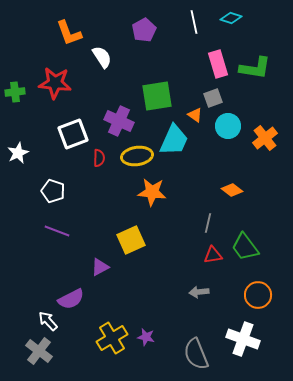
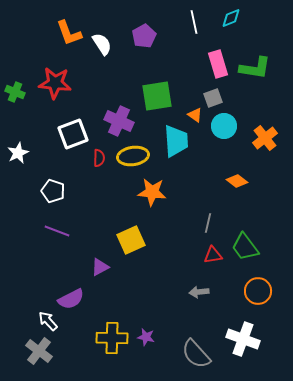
cyan diamond: rotated 40 degrees counterclockwise
purple pentagon: moved 6 px down
white semicircle: moved 13 px up
green cross: rotated 30 degrees clockwise
cyan circle: moved 4 px left
cyan trapezoid: moved 2 px right, 1 px down; rotated 28 degrees counterclockwise
yellow ellipse: moved 4 px left
orange diamond: moved 5 px right, 9 px up
orange circle: moved 4 px up
yellow cross: rotated 32 degrees clockwise
gray semicircle: rotated 20 degrees counterclockwise
